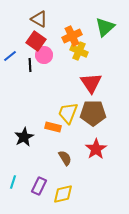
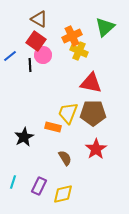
pink circle: moved 1 px left
red triangle: rotated 45 degrees counterclockwise
